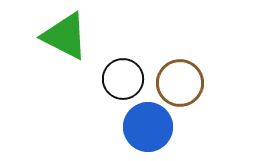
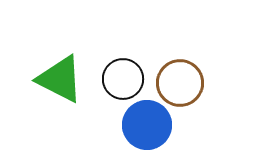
green triangle: moved 5 px left, 43 px down
blue circle: moved 1 px left, 2 px up
